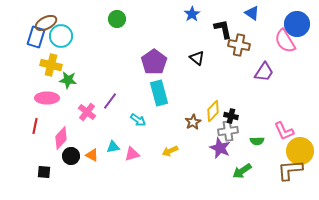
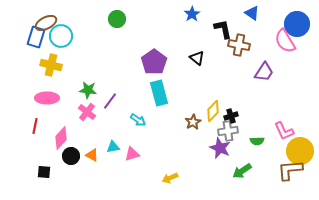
green star: moved 20 px right, 10 px down
black cross: rotated 32 degrees counterclockwise
yellow arrow: moved 27 px down
